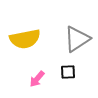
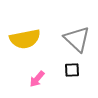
gray triangle: rotated 44 degrees counterclockwise
black square: moved 4 px right, 2 px up
